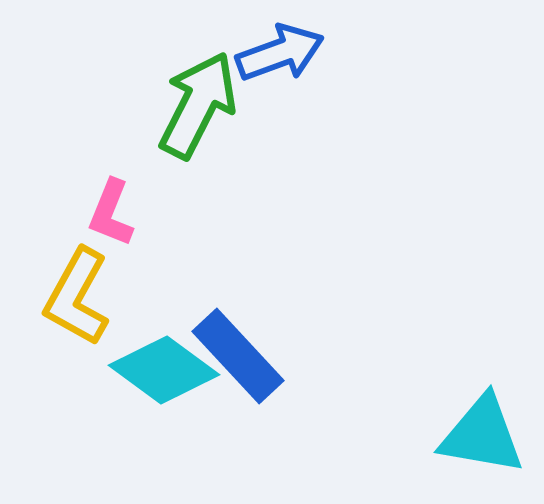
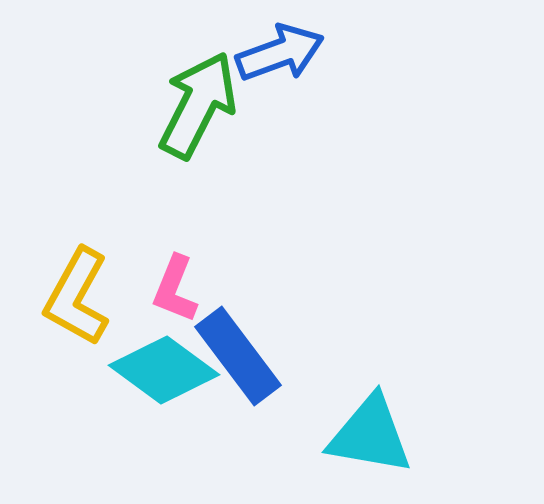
pink L-shape: moved 64 px right, 76 px down
blue rectangle: rotated 6 degrees clockwise
cyan triangle: moved 112 px left
